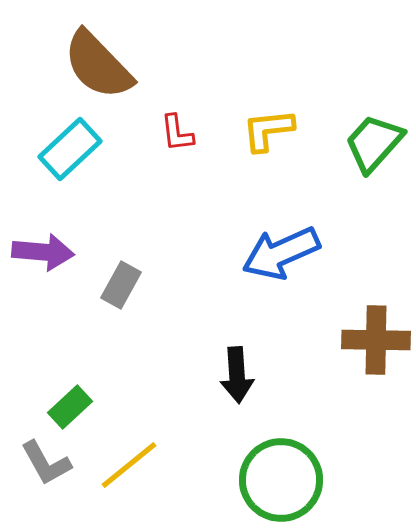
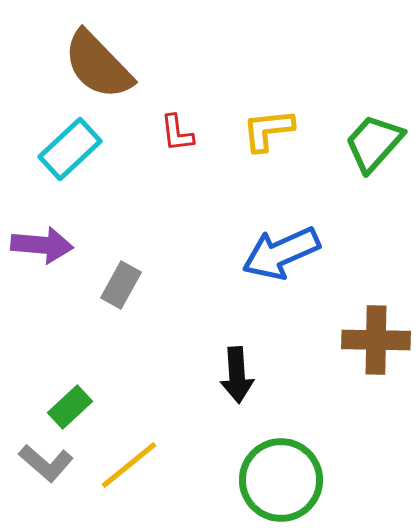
purple arrow: moved 1 px left, 7 px up
gray L-shape: rotated 20 degrees counterclockwise
